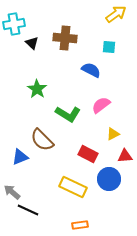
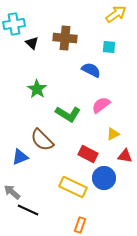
red triangle: rotated 14 degrees clockwise
blue circle: moved 5 px left, 1 px up
orange rectangle: rotated 63 degrees counterclockwise
